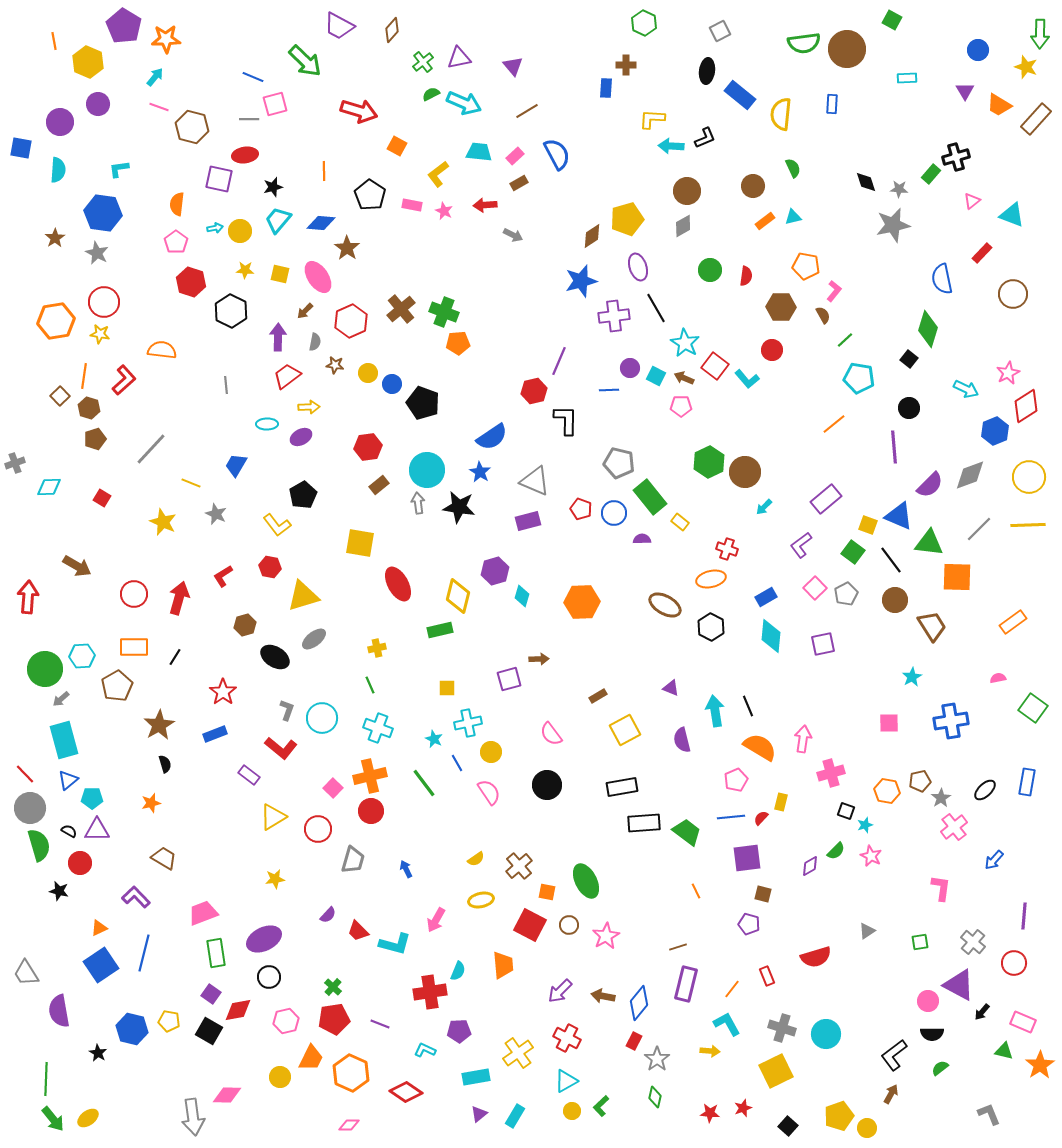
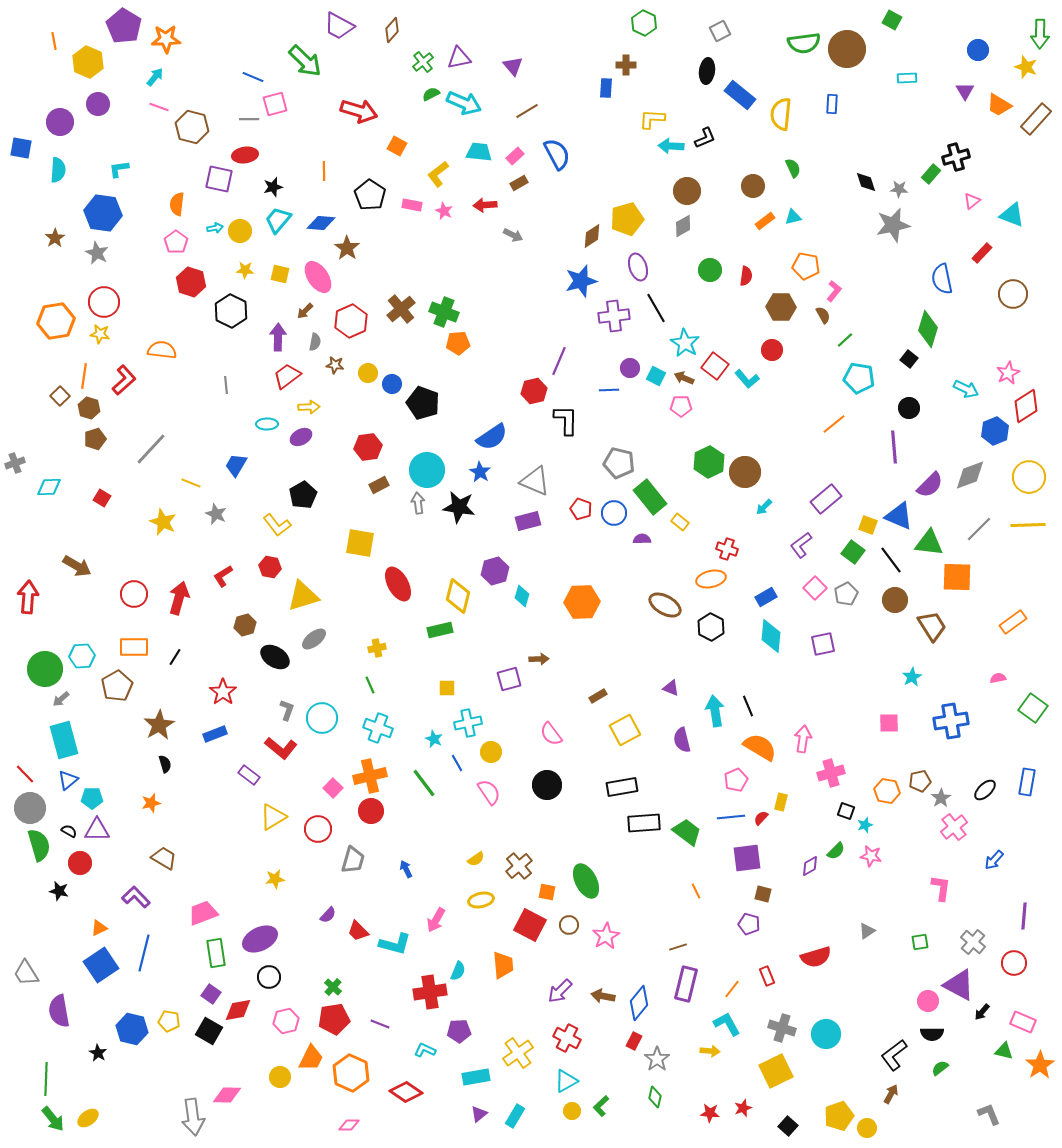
brown rectangle at (379, 485): rotated 12 degrees clockwise
pink star at (871, 856): rotated 15 degrees counterclockwise
purple ellipse at (264, 939): moved 4 px left
